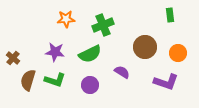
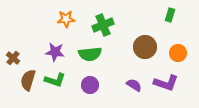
green rectangle: rotated 24 degrees clockwise
green semicircle: rotated 20 degrees clockwise
purple semicircle: moved 12 px right, 13 px down
purple L-shape: moved 1 px down
